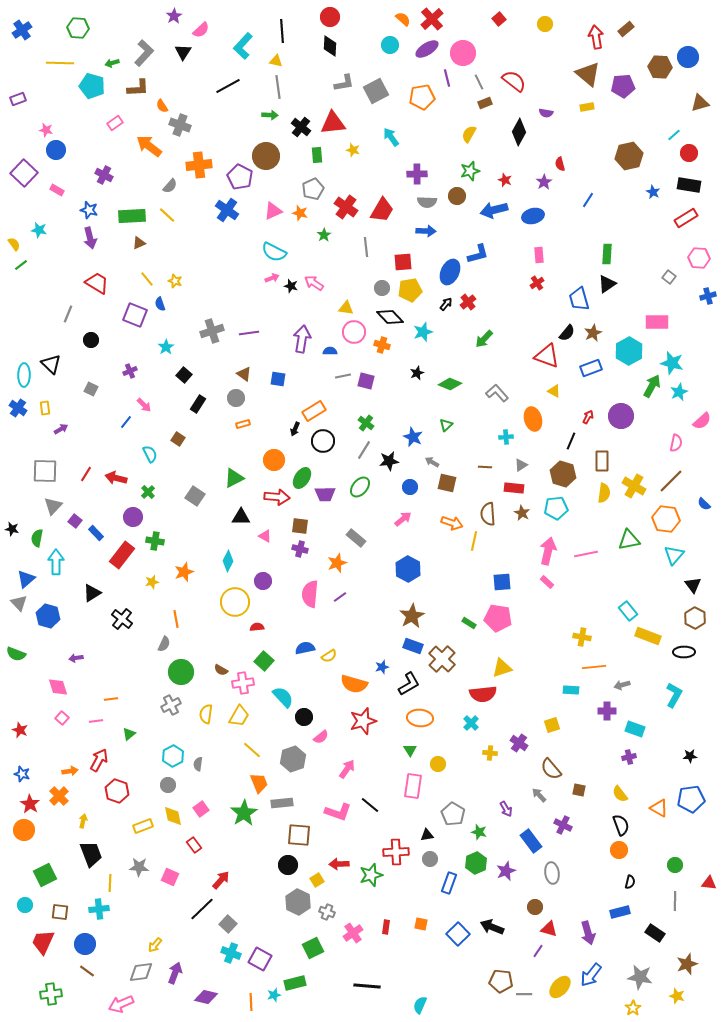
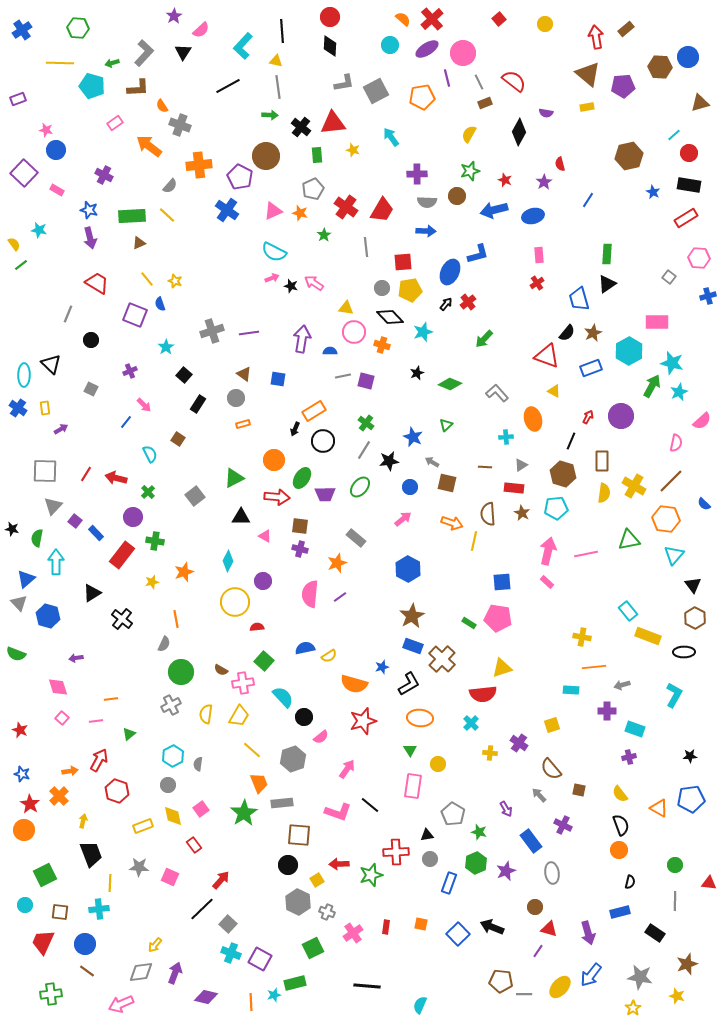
gray square at (195, 496): rotated 18 degrees clockwise
